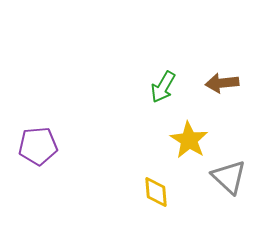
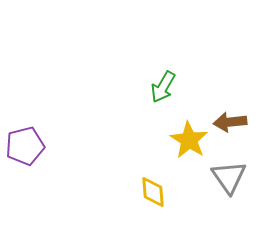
brown arrow: moved 8 px right, 39 px down
purple pentagon: moved 13 px left; rotated 9 degrees counterclockwise
gray triangle: rotated 12 degrees clockwise
yellow diamond: moved 3 px left
